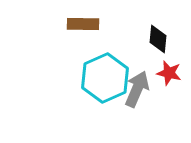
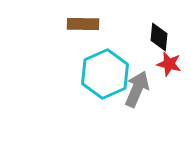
black diamond: moved 1 px right, 2 px up
red star: moved 9 px up
cyan hexagon: moved 4 px up
